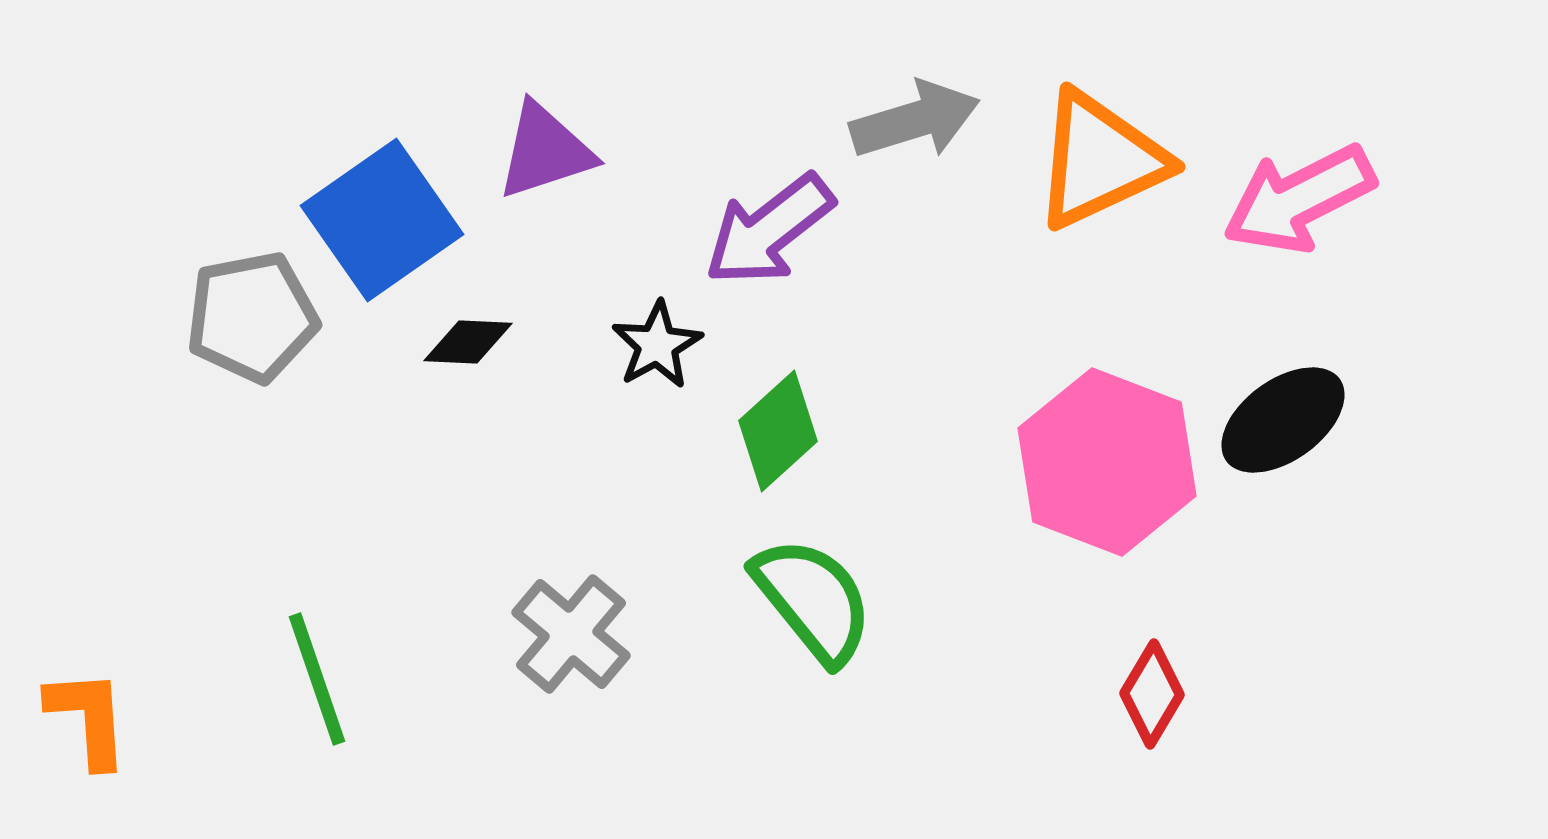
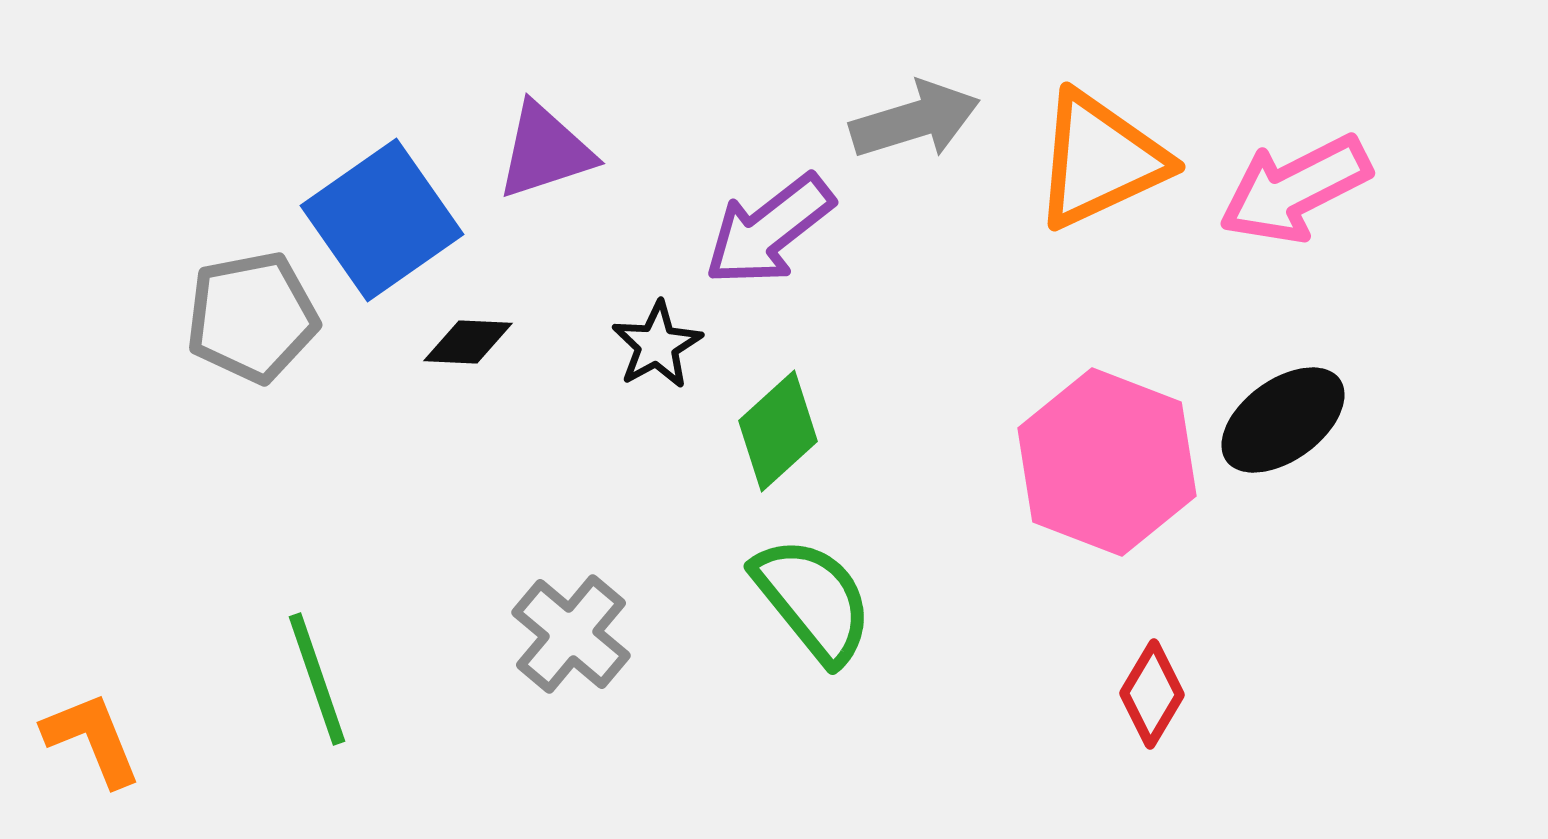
pink arrow: moved 4 px left, 10 px up
orange L-shape: moved 4 px right, 21 px down; rotated 18 degrees counterclockwise
